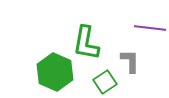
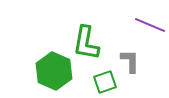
purple line: moved 3 px up; rotated 16 degrees clockwise
green hexagon: moved 1 px left, 1 px up
green square: rotated 15 degrees clockwise
